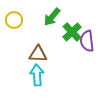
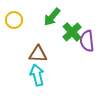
cyan arrow: rotated 10 degrees counterclockwise
